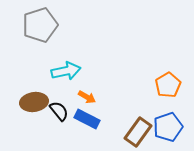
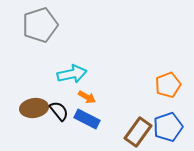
cyan arrow: moved 6 px right, 3 px down
orange pentagon: rotated 10 degrees clockwise
brown ellipse: moved 6 px down
